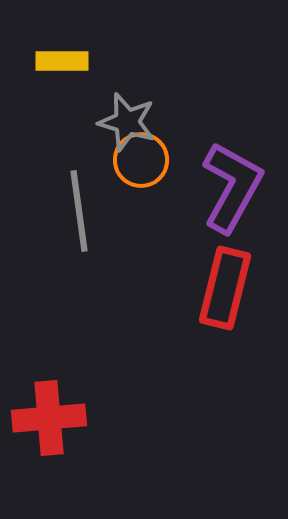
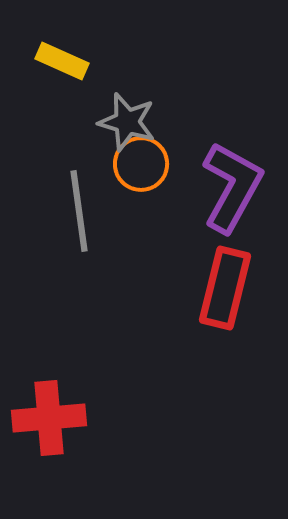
yellow rectangle: rotated 24 degrees clockwise
orange circle: moved 4 px down
